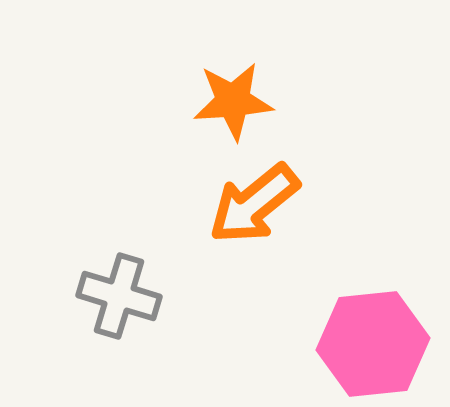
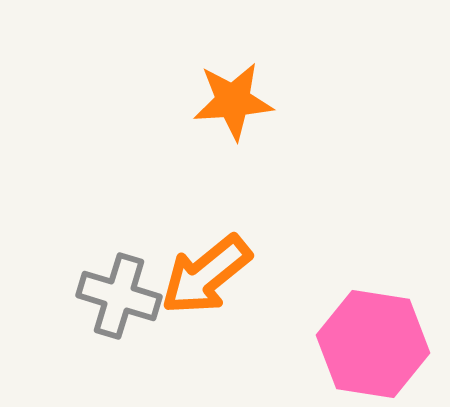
orange arrow: moved 48 px left, 71 px down
pink hexagon: rotated 15 degrees clockwise
